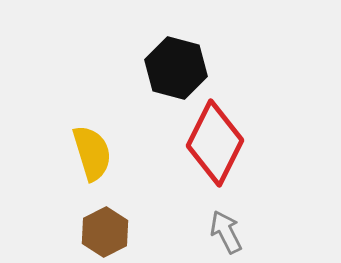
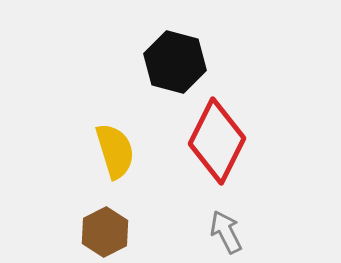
black hexagon: moved 1 px left, 6 px up
red diamond: moved 2 px right, 2 px up
yellow semicircle: moved 23 px right, 2 px up
